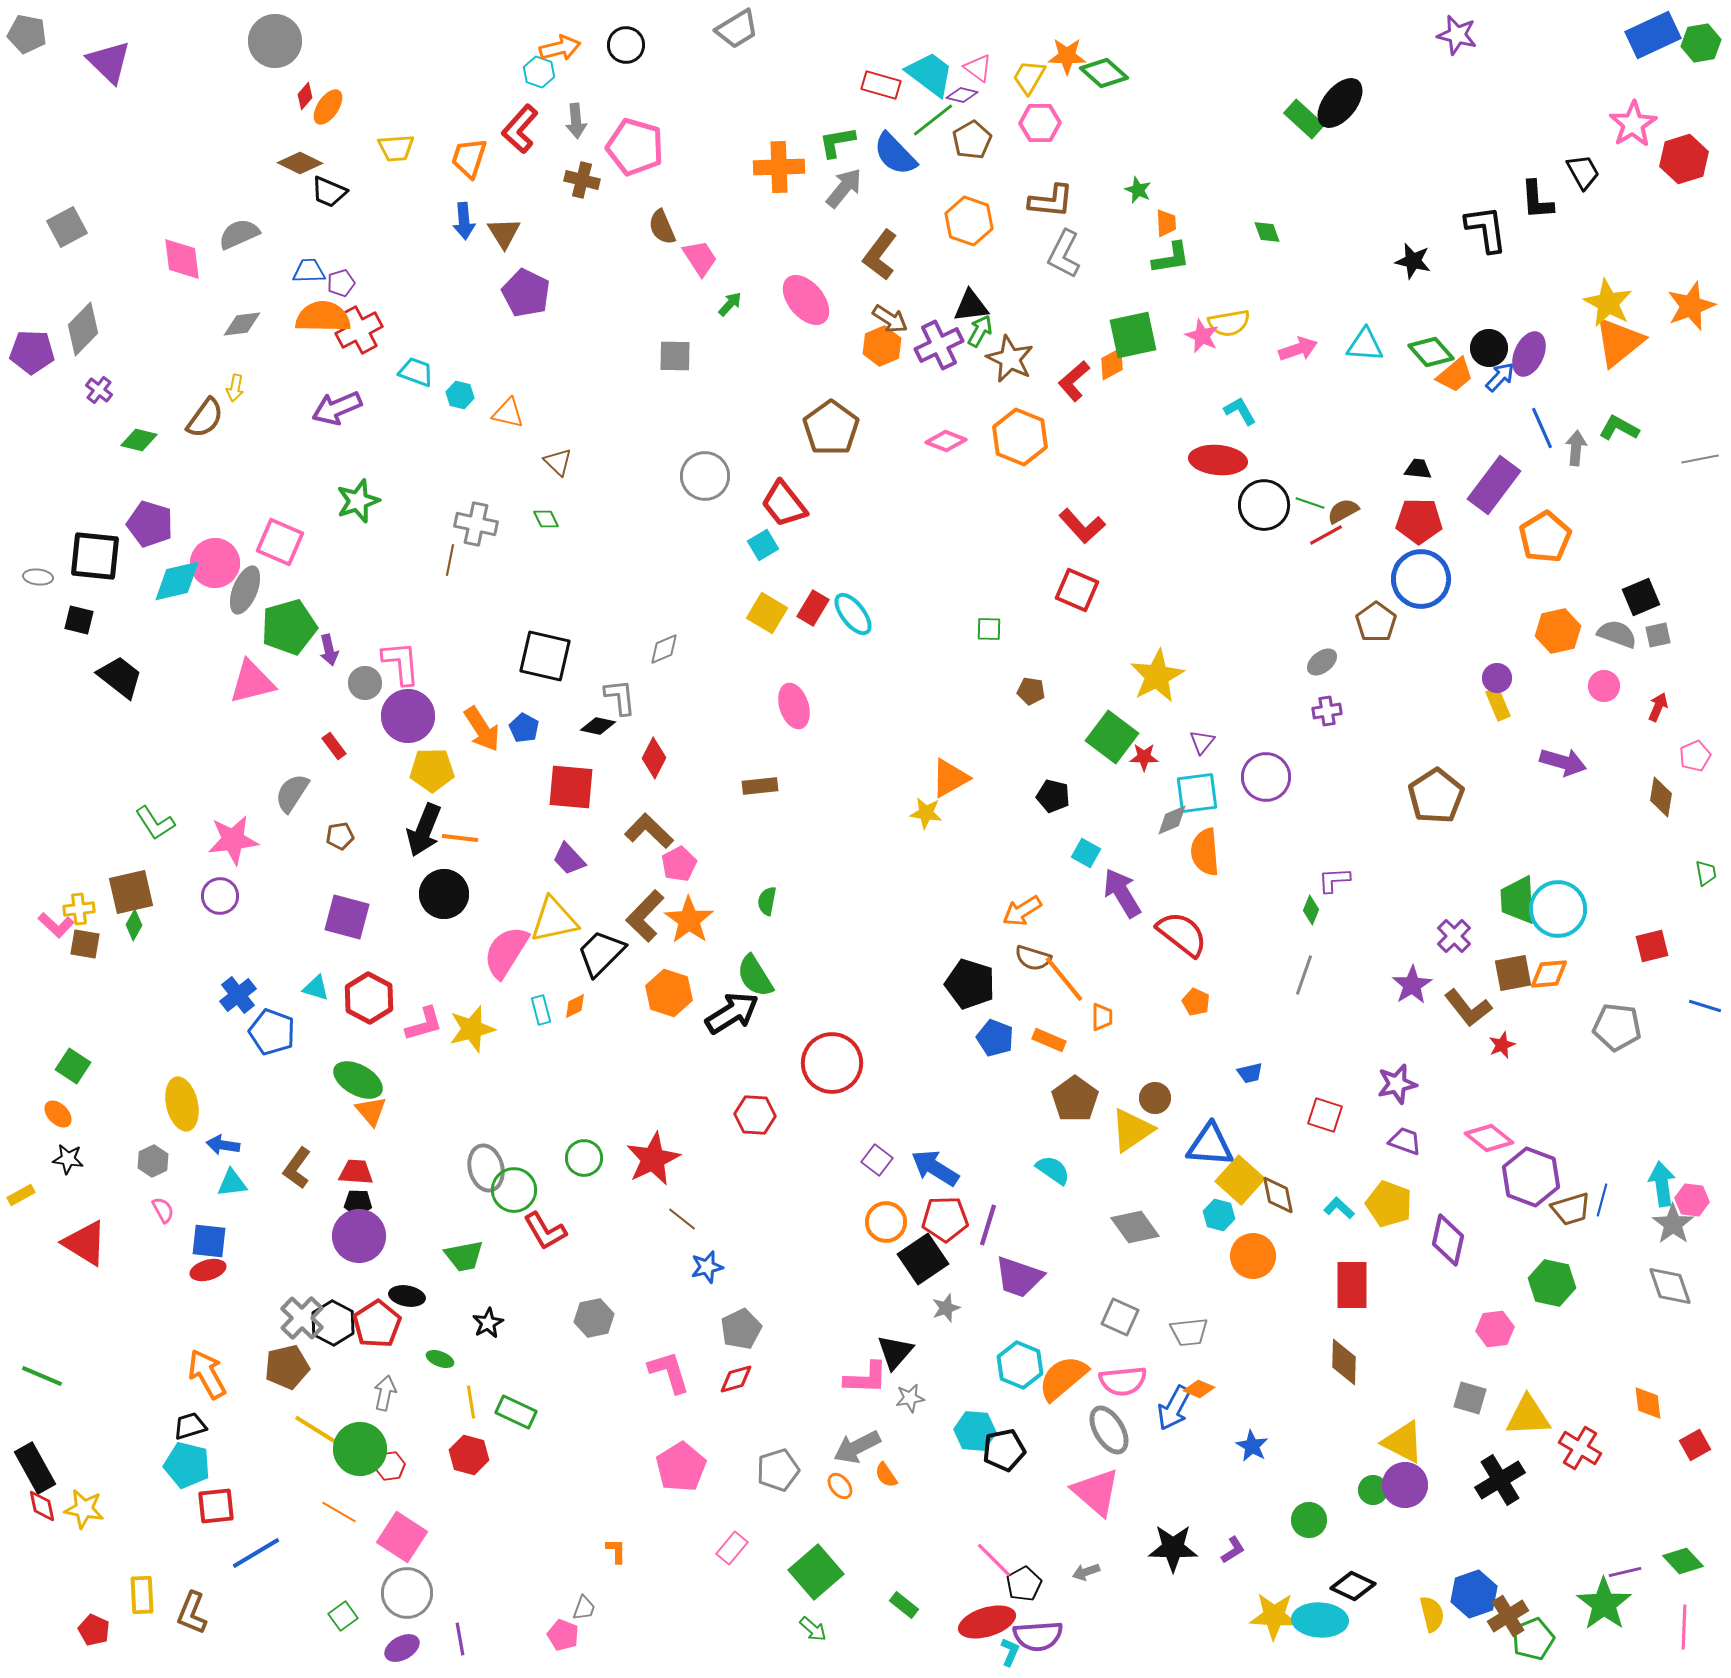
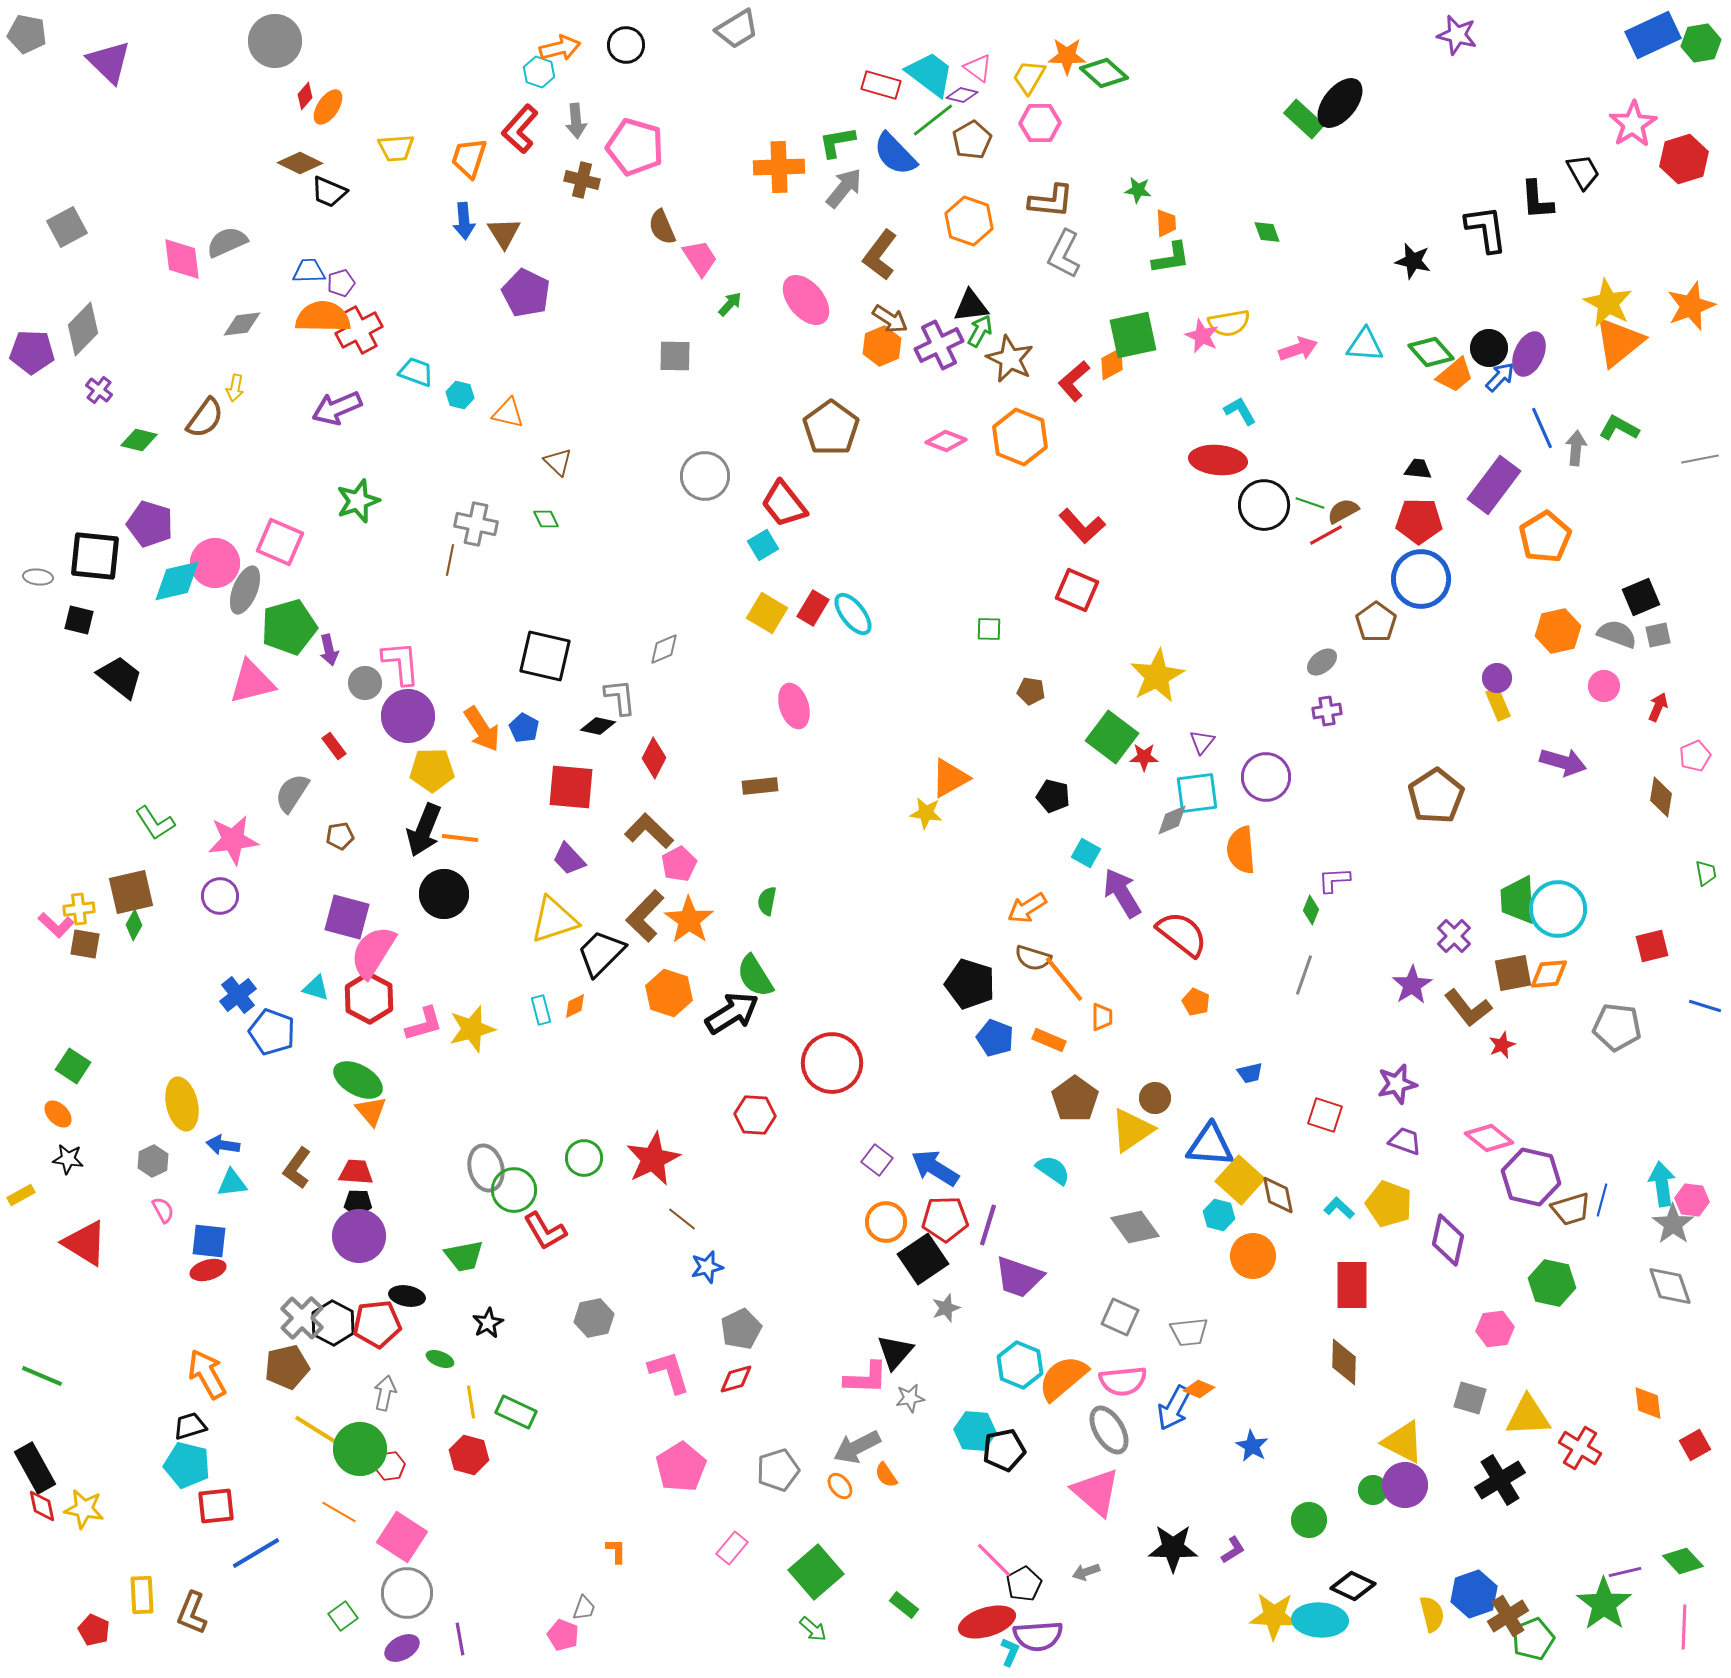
green star at (1138, 190): rotated 16 degrees counterclockwise
gray semicircle at (239, 234): moved 12 px left, 8 px down
orange semicircle at (1205, 852): moved 36 px right, 2 px up
orange arrow at (1022, 911): moved 5 px right, 3 px up
yellow triangle at (554, 920): rotated 6 degrees counterclockwise
pink semicircle at (506, 952): moved 133 px left
purple hexagon at (1531, 1177): rotated 8 degrees counterclockwise
red pentagon at (377, 1324): rotated 27 degrees clockwise
